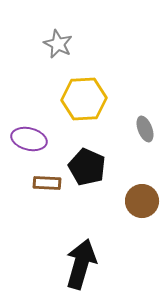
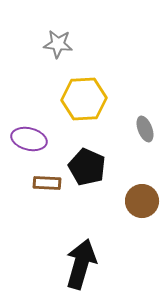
gray star: rotated 20 degrees counterclockwise
